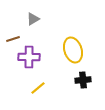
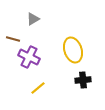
brown line: rotated 32 degrees clockwise
purple cross: rotated 25 degrees clockwise
